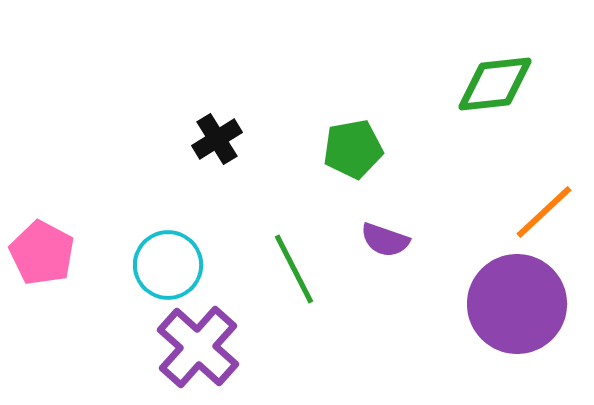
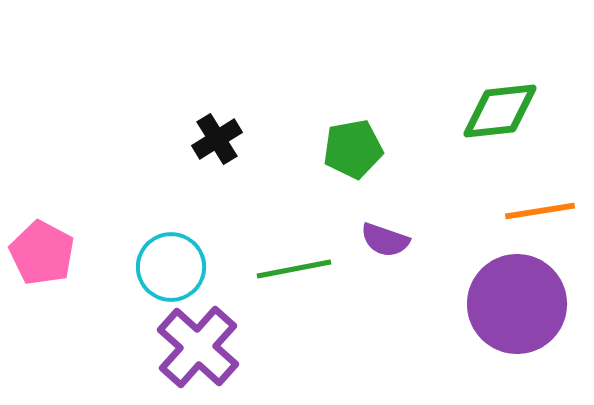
green diamond: moved 5 px right, 27 px down
orange line: moved 4 px left, 1 px up; rotated 34 degrees clockwise
cyan circle: moved 3 px right, 2 px down
green line: rotated 74 degrees counterclockwise
